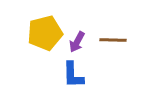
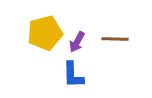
brown line: moved 2 px right, 1 px up
